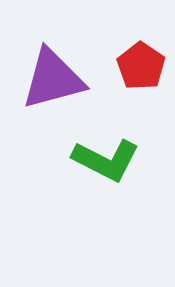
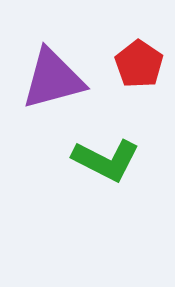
red pentagon: moved 2 px left, 2 px up
